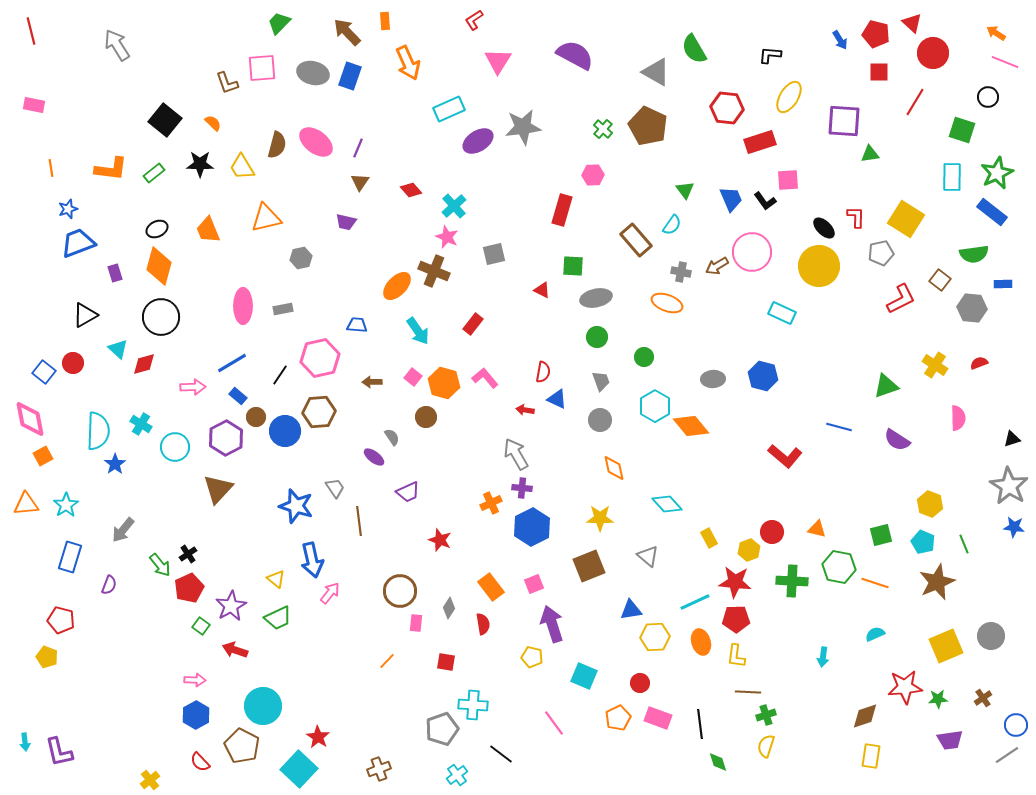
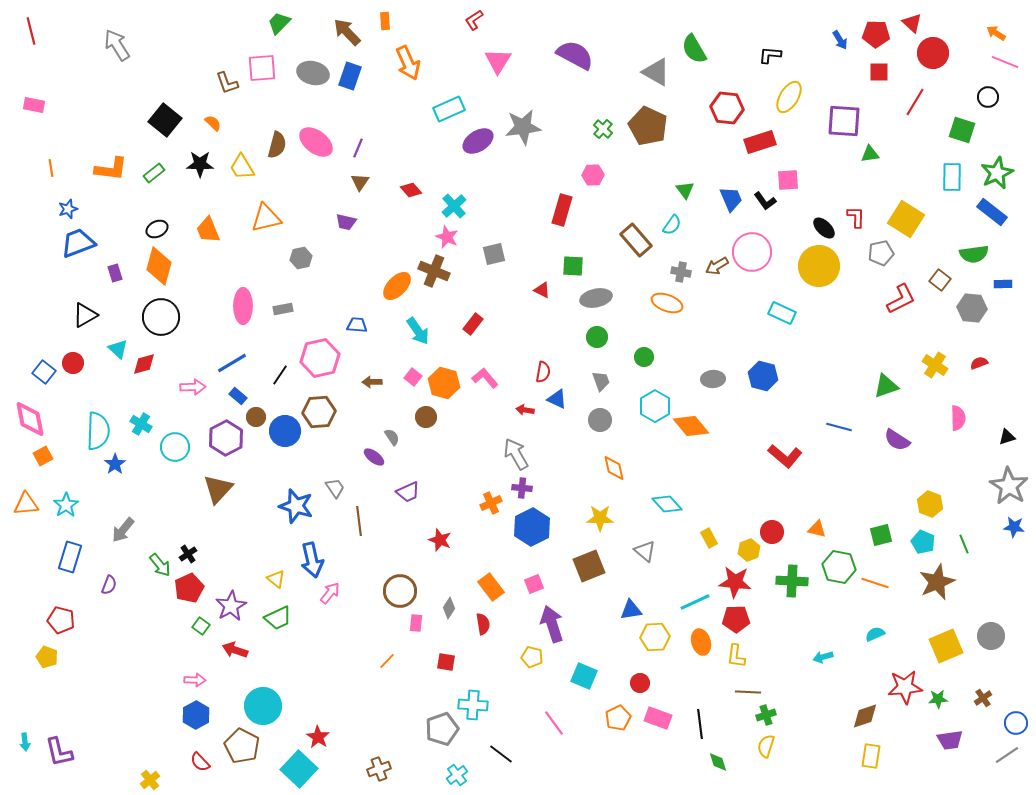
red pentagon at (876, 34): rotated 12 degrees counterclockwise
black triangle at (1012, 439): moved 5 px left, 2 px up
gray triangle at (648, 556): moved 3 px left, 5 px up
cyan arrow at (823, 657): rotated 66 degrees clockwise
blue circle at (1016, 725): moved 2 px up
